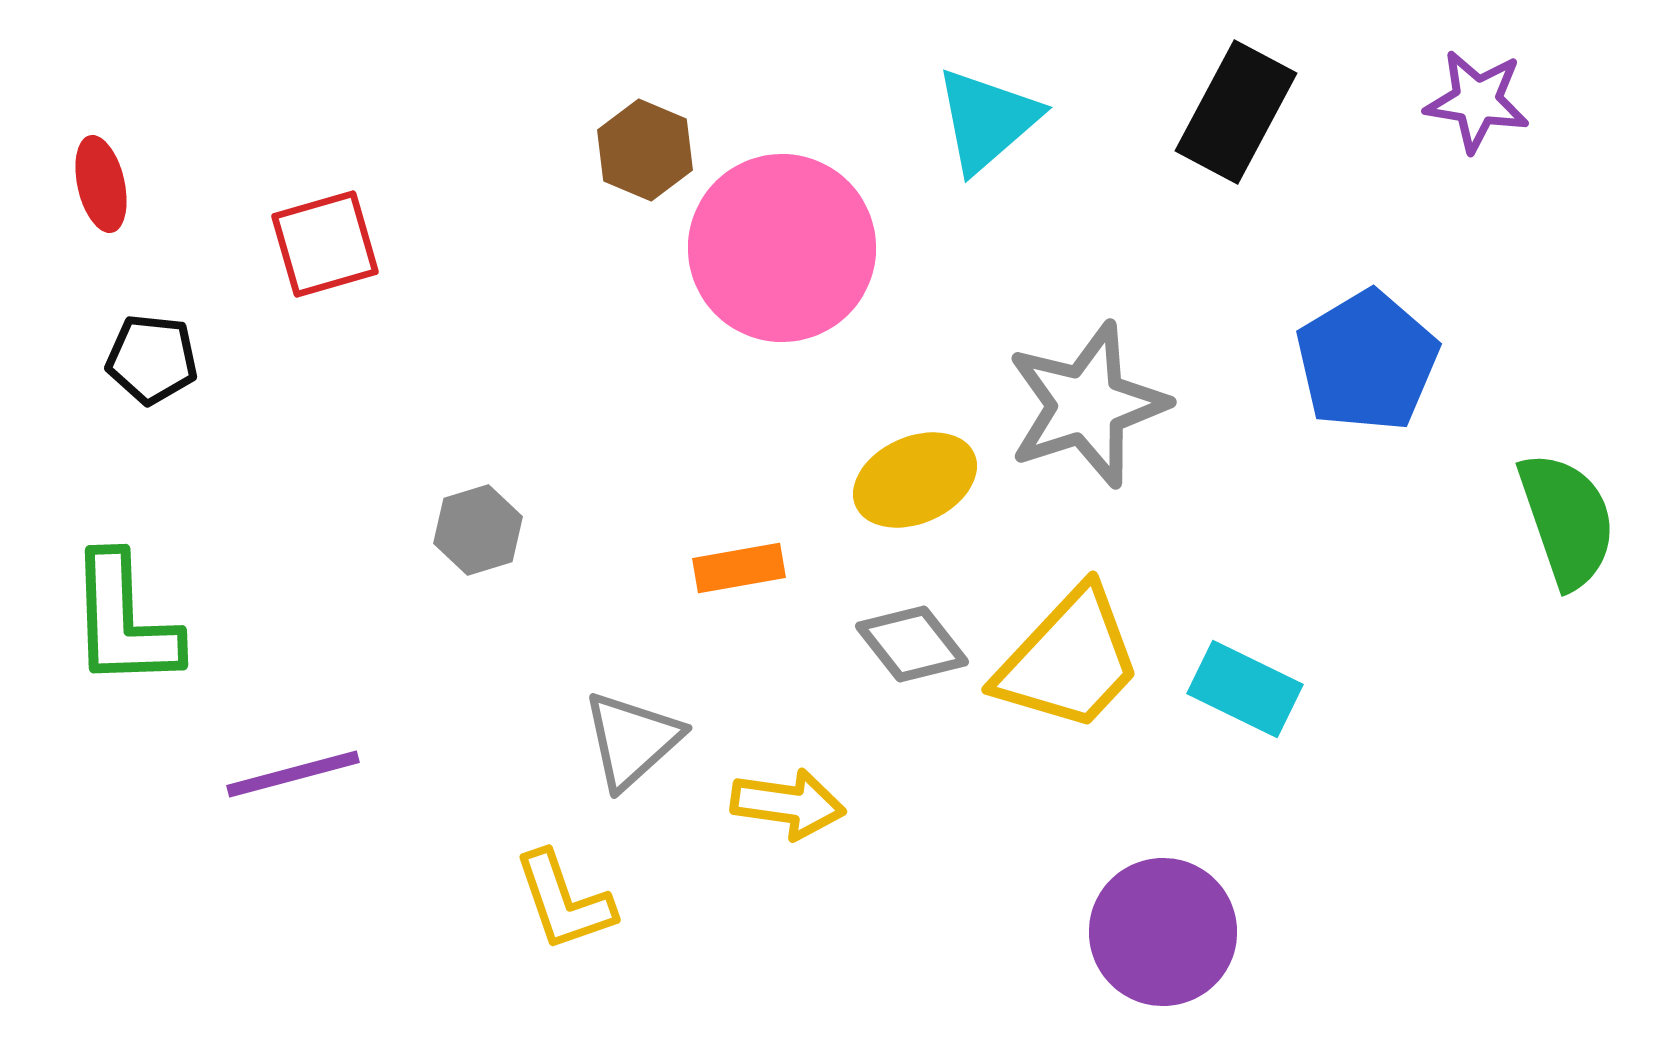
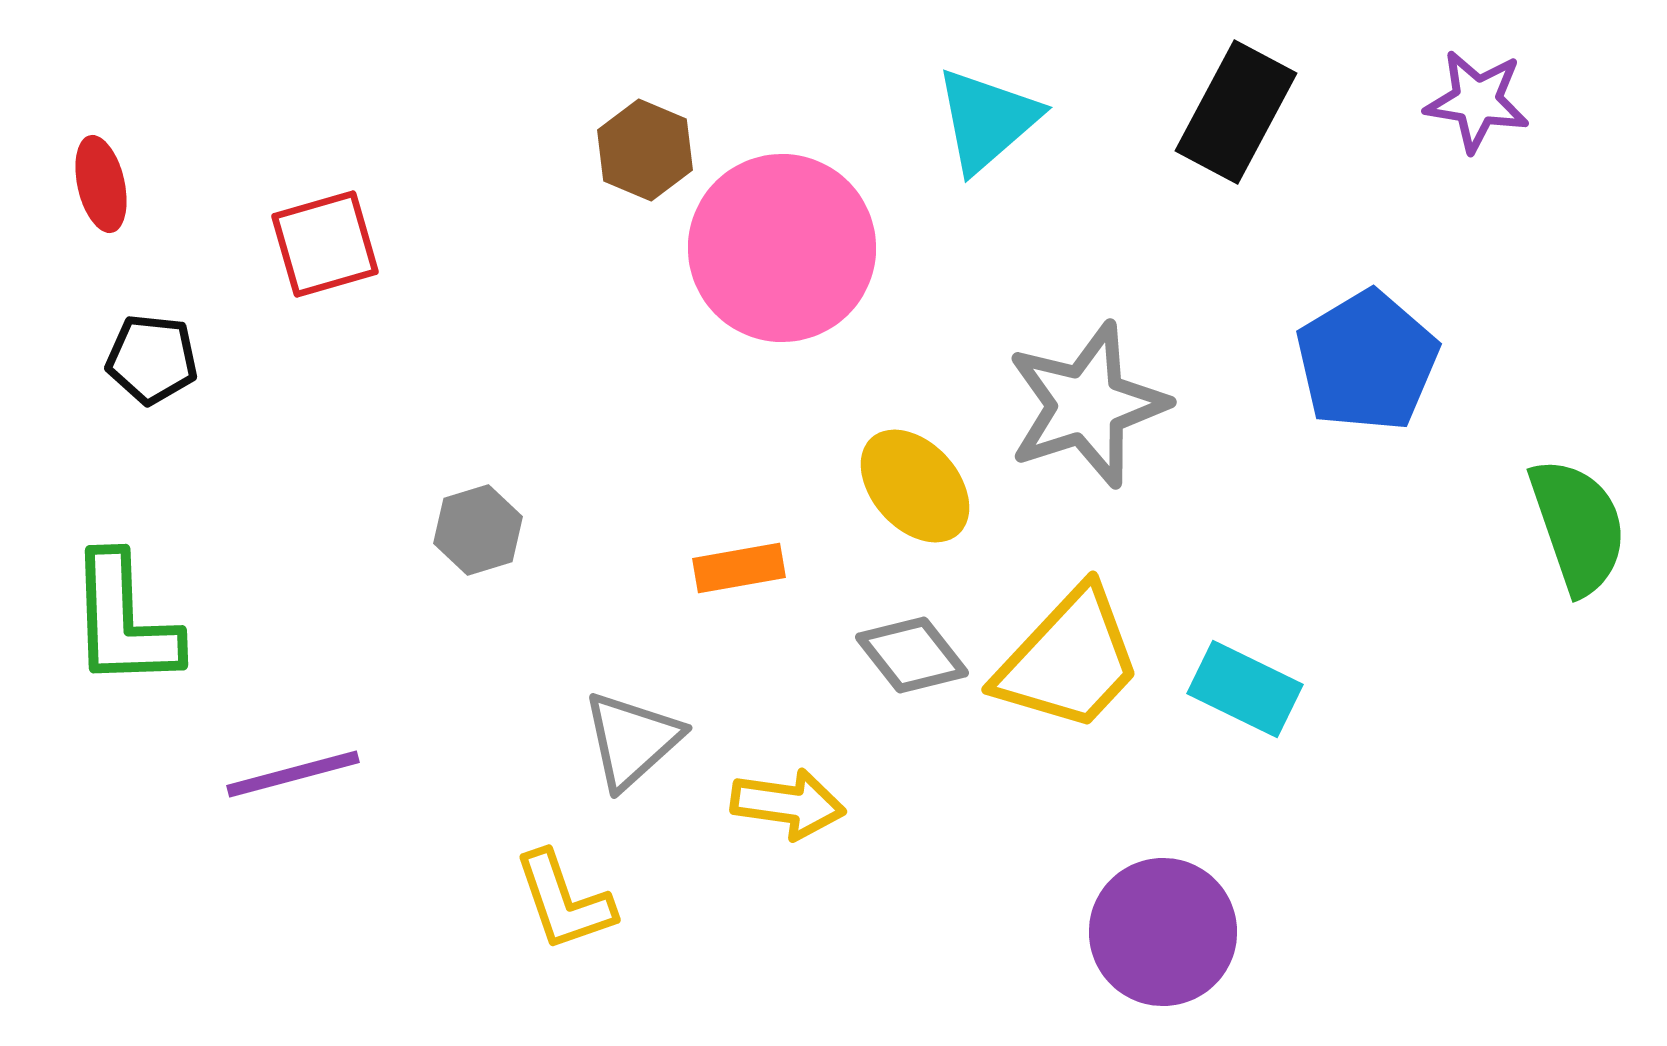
yellow ellipse: moved 6 px down; rotated 72 degrees clockwise
green semicircle: moved 11 px right, 6 px down
gray diamond: moved 11 px down
